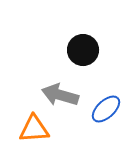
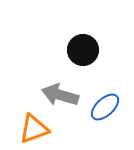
blue ellipse: moved 1 px left, 2 px up
orange triangle: rotated 16 degrees counterclockwise
